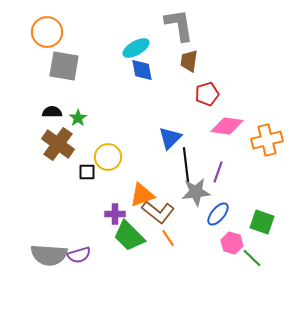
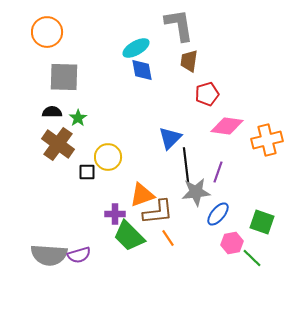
gray square: moved 11 px down; rotated 8 degrees counterclockwise
brown L-shape: rotated 44 degrees counterclockwise
pink hexagon: rotated 25 degrees counterclockwise
